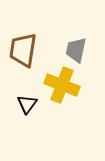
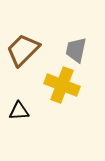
brown trapezoid: rotated 36 degrees clockwise
black triangle: moved 8 px left, 7 px down; rotated 50 degrees clockwise
